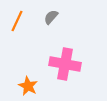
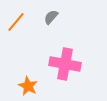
orange line: moved 1 px left, 1 px down; rotated 15 degrees clockwise
